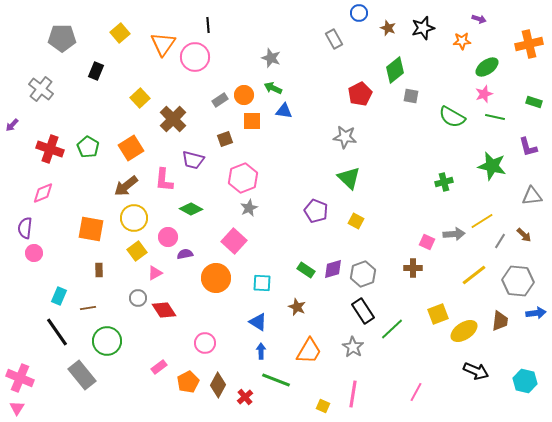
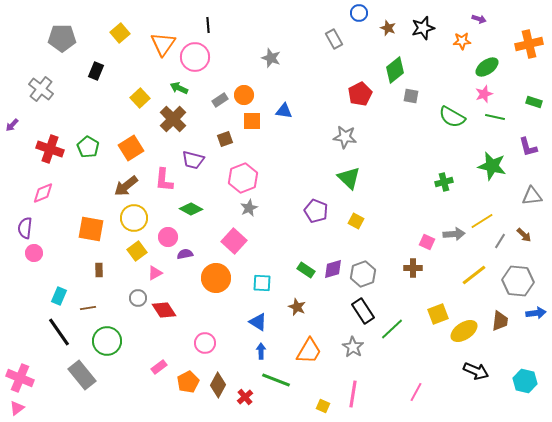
green arrow at (273, 88): moved 94 px left
black line at (57, 332): moved 2 px right
pink triangle at (17, 408): rotated 21 degrees clockwise
